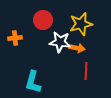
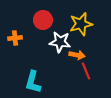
orange arrow: moved 7 px down
red line: rotated 24 degrees counterclockwise
